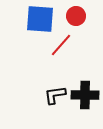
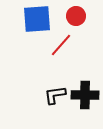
blue square: moved 3 px left; rotated 8 degrees counterclockwise
